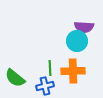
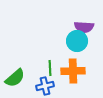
green semicircle: rotated 80 degrees counterclockwise
